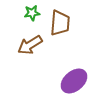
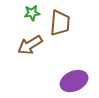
purple ellipse: rotated 16 degrees clockwise
